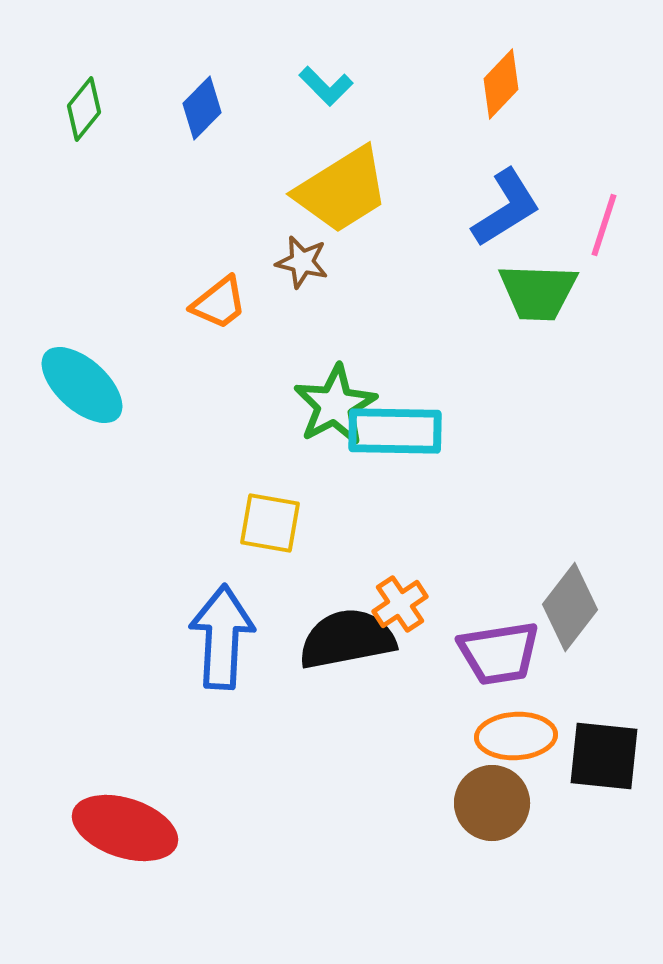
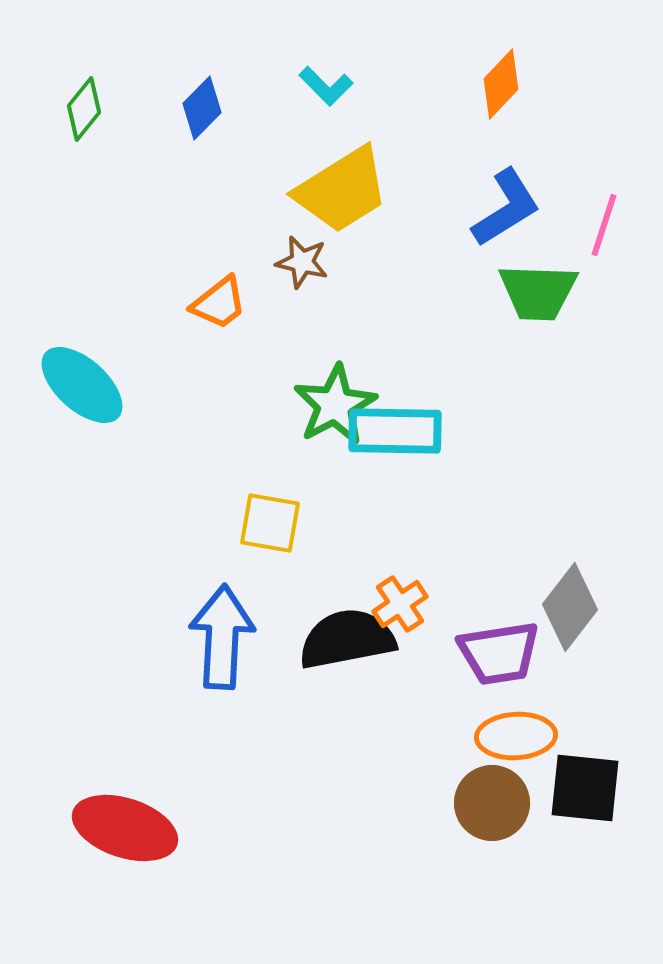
black square: moved 19 px left, 32 px down
